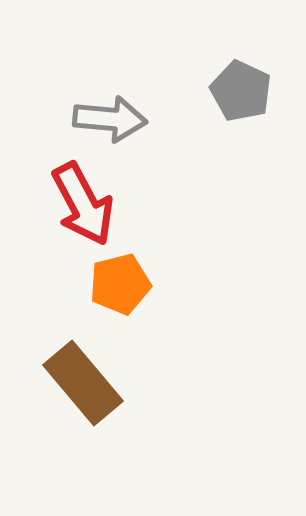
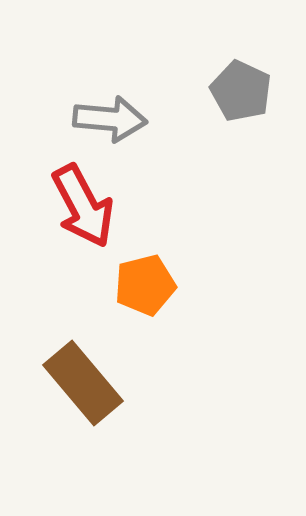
red arrow: moved 2 px down
orange pentagon: moved 25 px right, 1 px down
